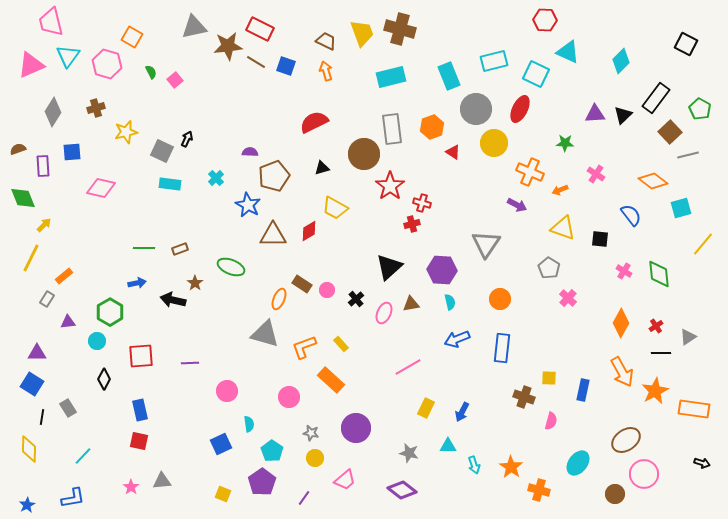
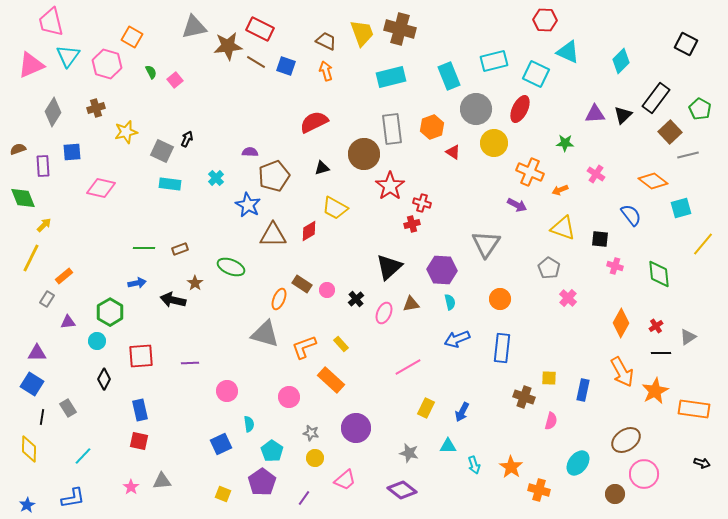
pink cross at (624, 271): moved 9 px left, 5 px up; rotated 14 degrees counterclockwise
